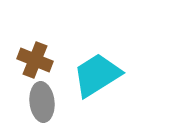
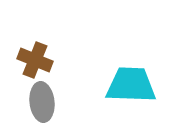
cyan trapezoid: moved 34 px right, 10 px down; rotated 34 degrees clockwise
